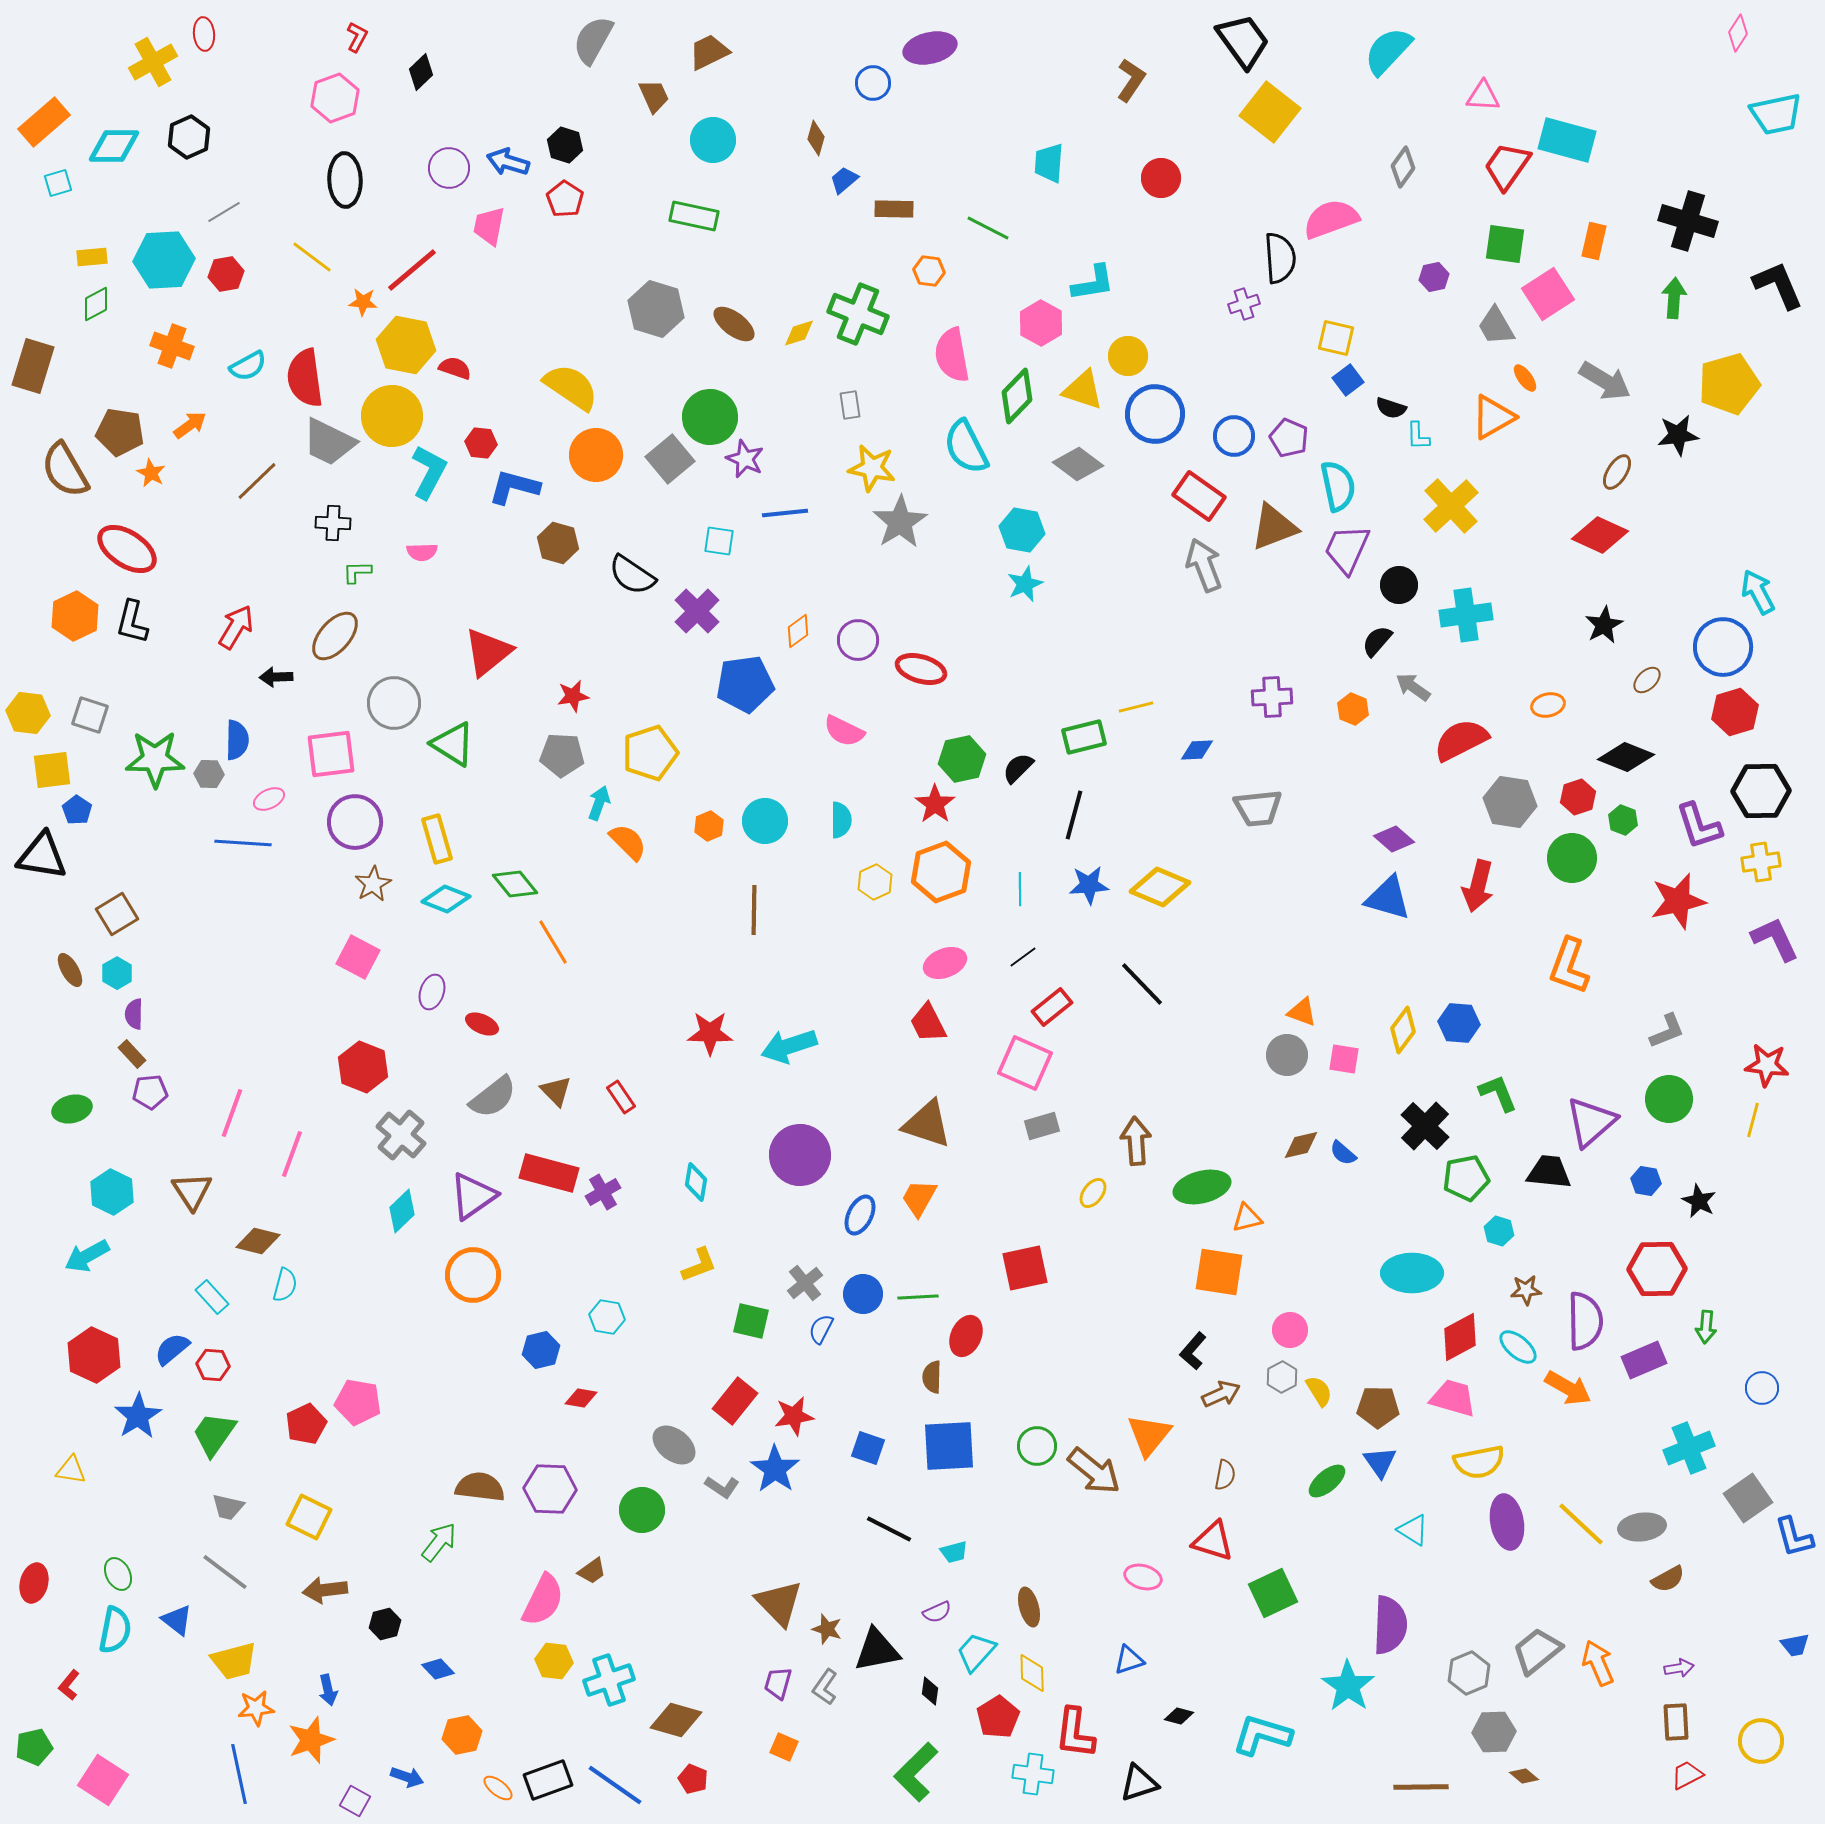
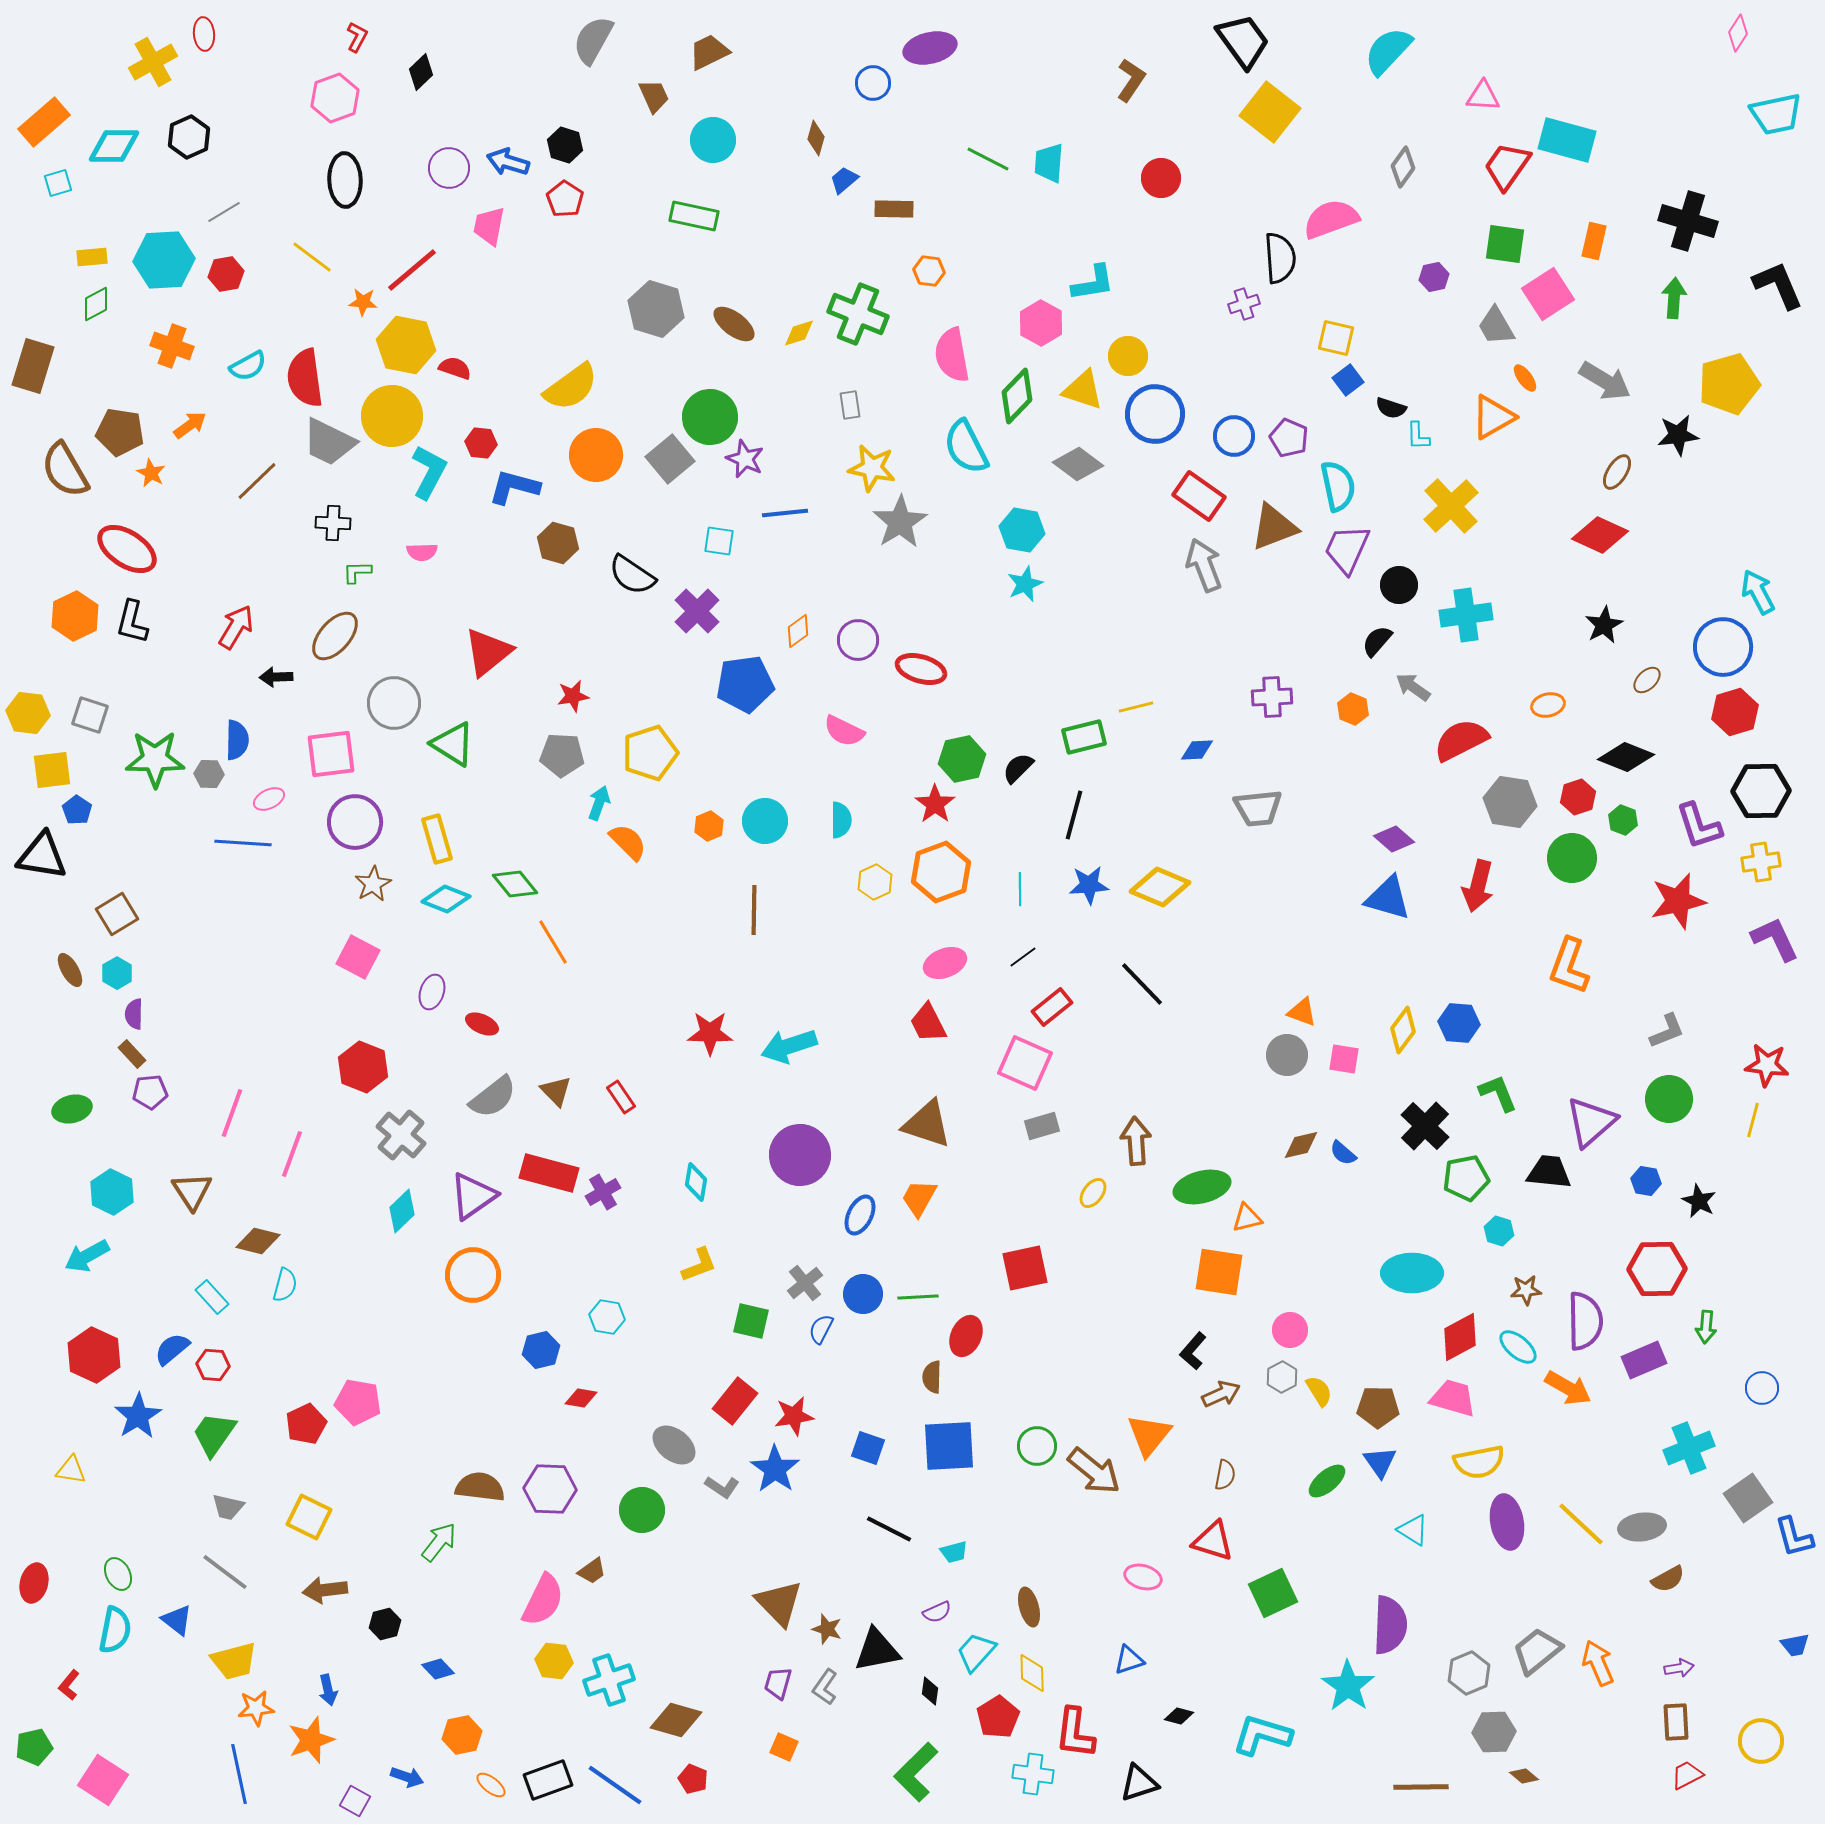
green line at (988, 228): moved 69 px up
yellow semicircle at (571, 387): rotated 110 degrees clockwise
orange ellipse at (498, 1788): moved 7 px left, 3 px up
